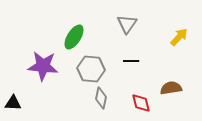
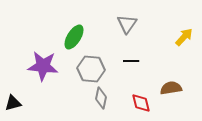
yellow arrow: moved 5 px right
black triangle: rotated 18 degrees counterclockwise
